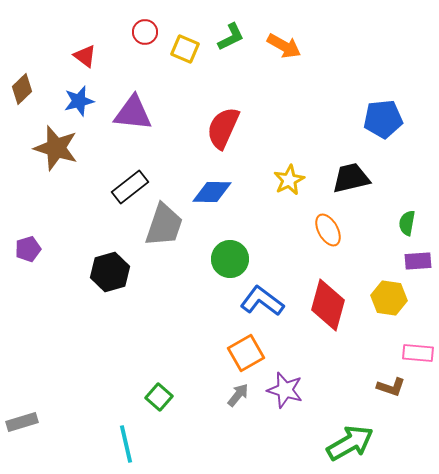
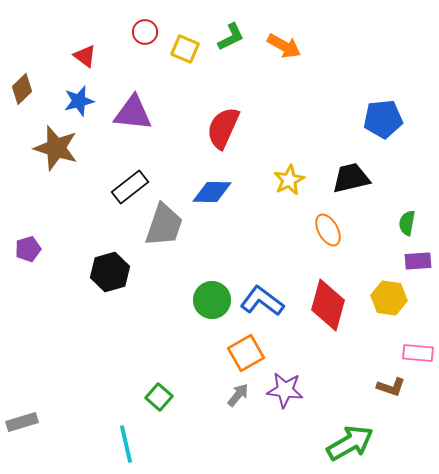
green circle: moved 18 px left, 41 px down
purple star: rotated 9 degrees counterclockwise
